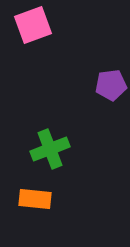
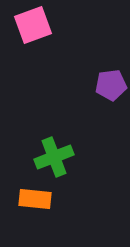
green cross: moved 4 px right, 8 px down
